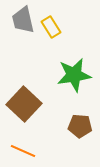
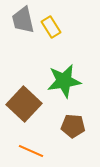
green star: moved 10 px left, 6 px down
brown pentagon: moved 7 px left
orange line: moved 8 px right
